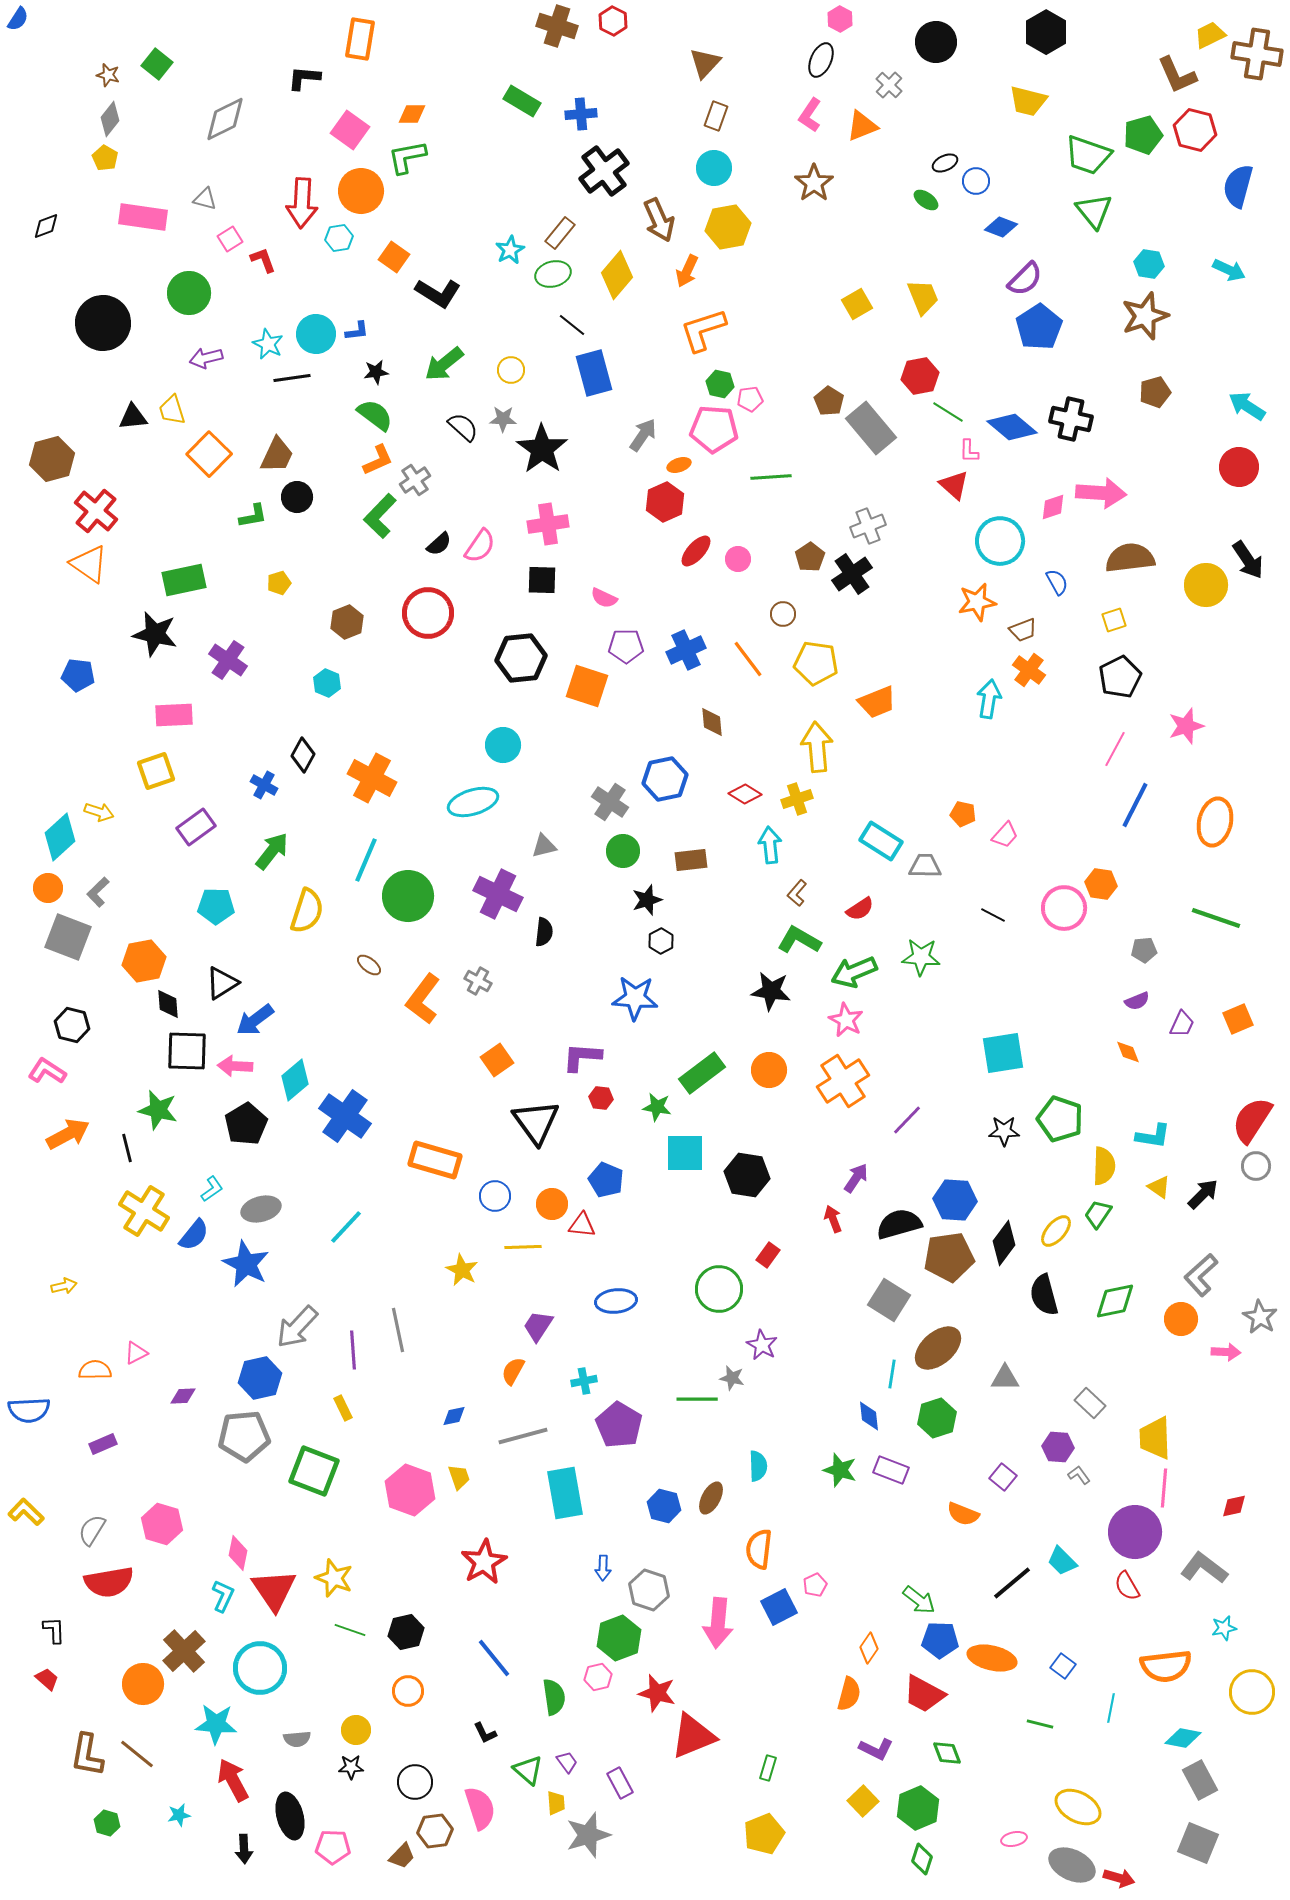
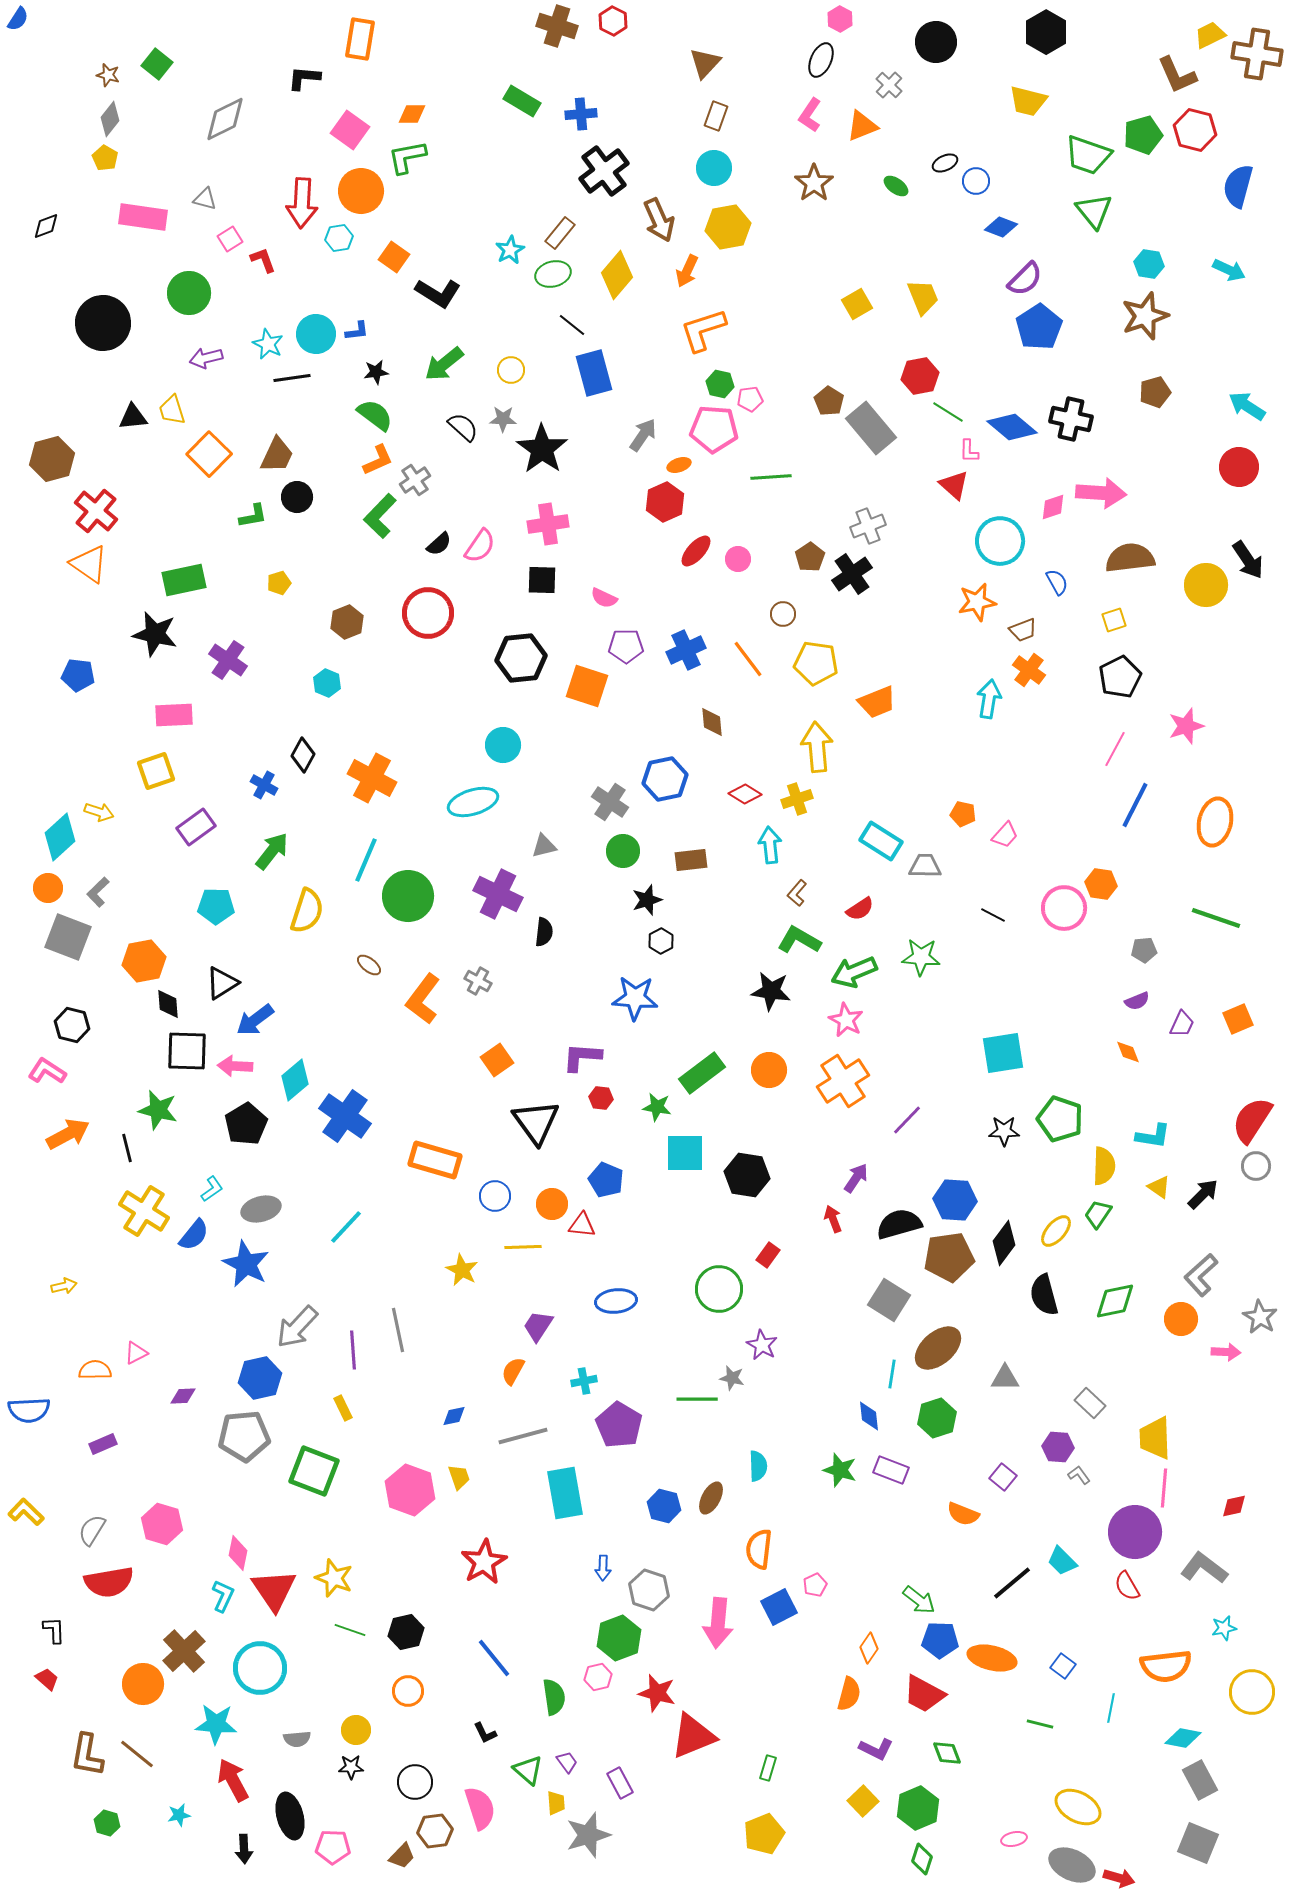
green ellipse at (926, 200): moved 30 px left, 14 px up
